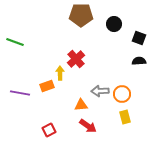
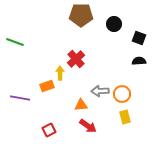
purple line: moved 5 px down
